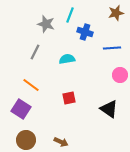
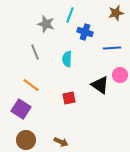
gray line: rotated 49 degrees counterclockwise
cyan semicircle: rotated 77 degrees counterclockwise
black triangle: moved 9 px left, 24 px up
